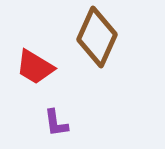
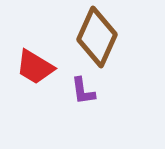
purple L-shape: moved 27 px right, 32 px up
